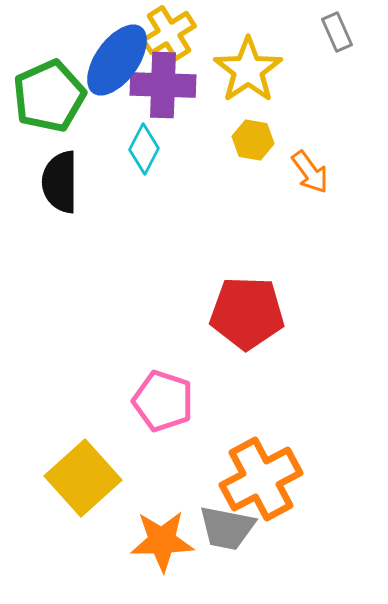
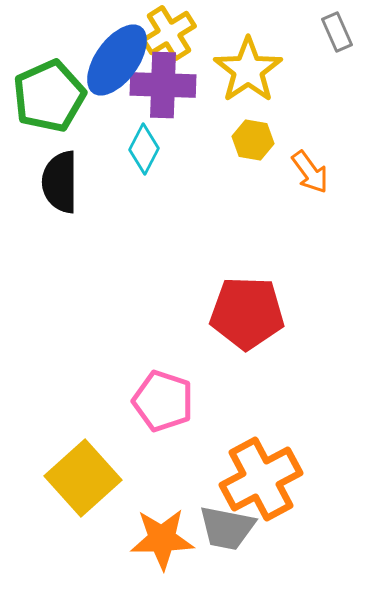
orange star: moved 2 px up
